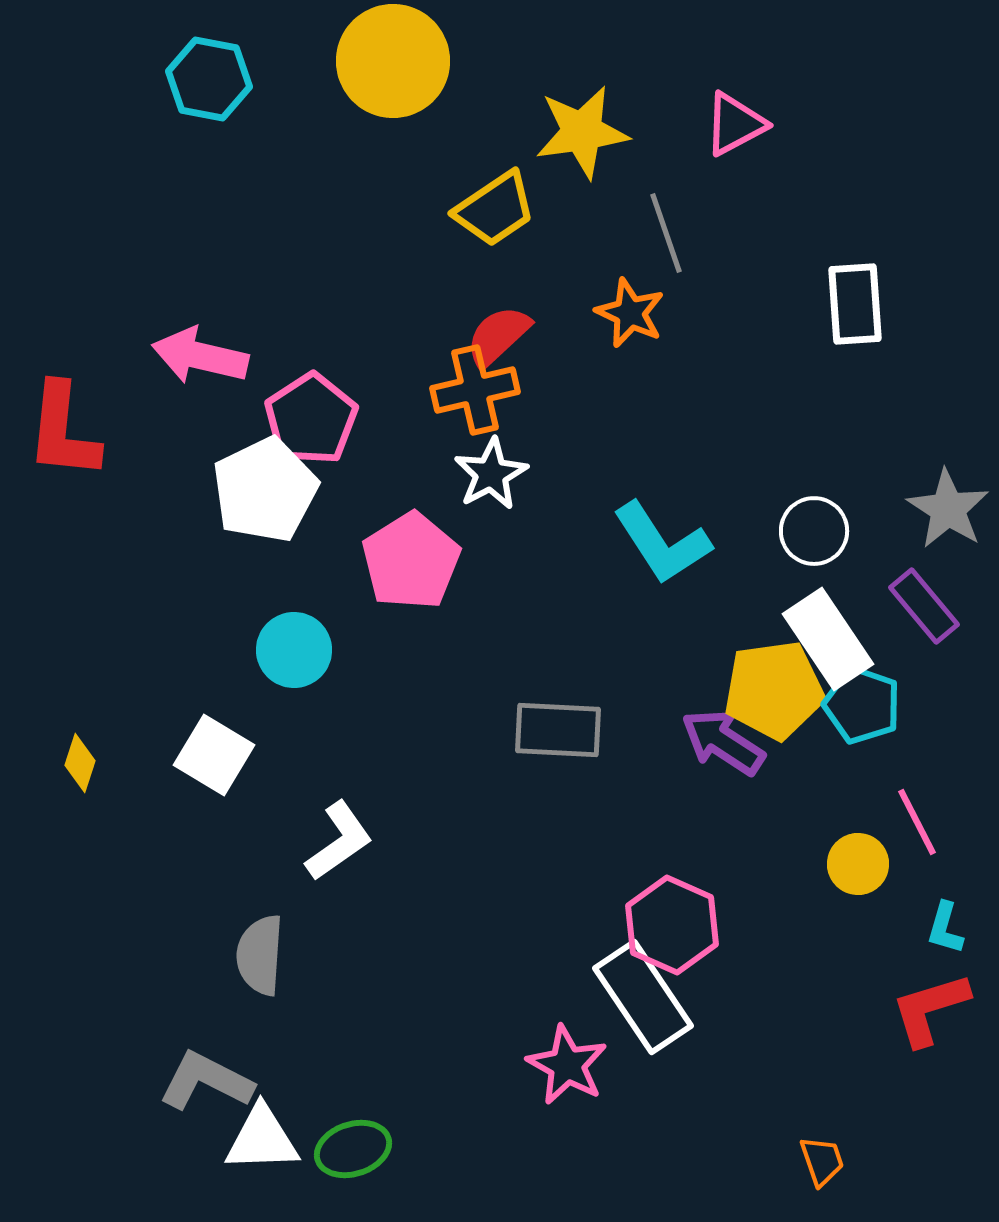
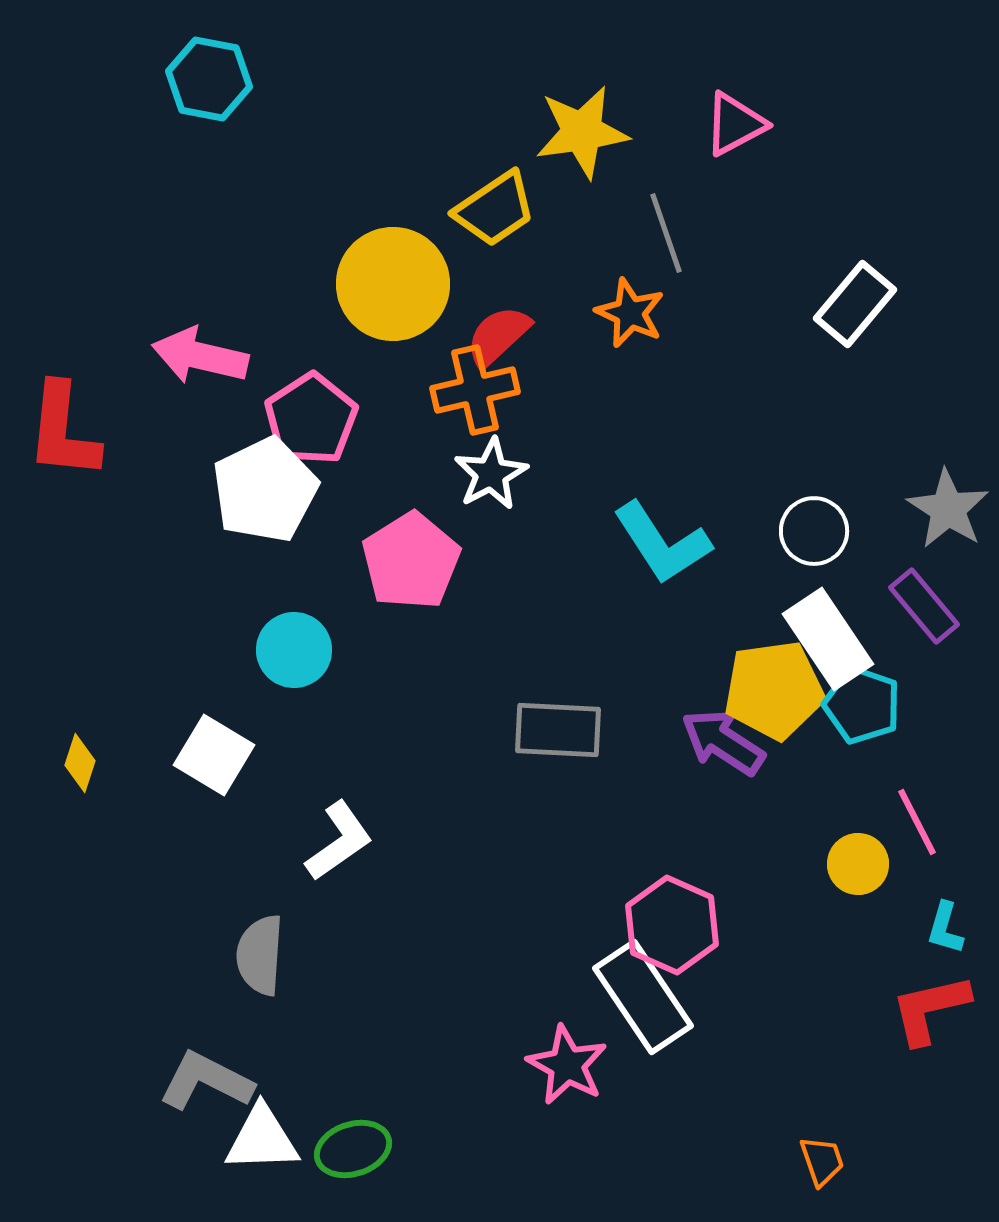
yellow circle at (393, 61): moved 223 px down
white rectangle at (855, 304): rotated 44 degrees clockwise
red L-shape at (930, 1009): rotated 4 degrees clockwise
